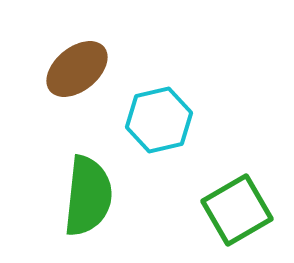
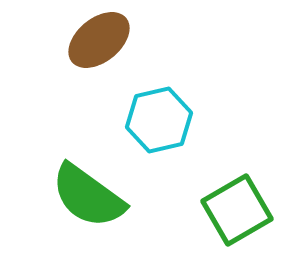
brown ellipse: moved 22 px right, 29 px up
green semicircle: rotated 120 degrees clockwise
